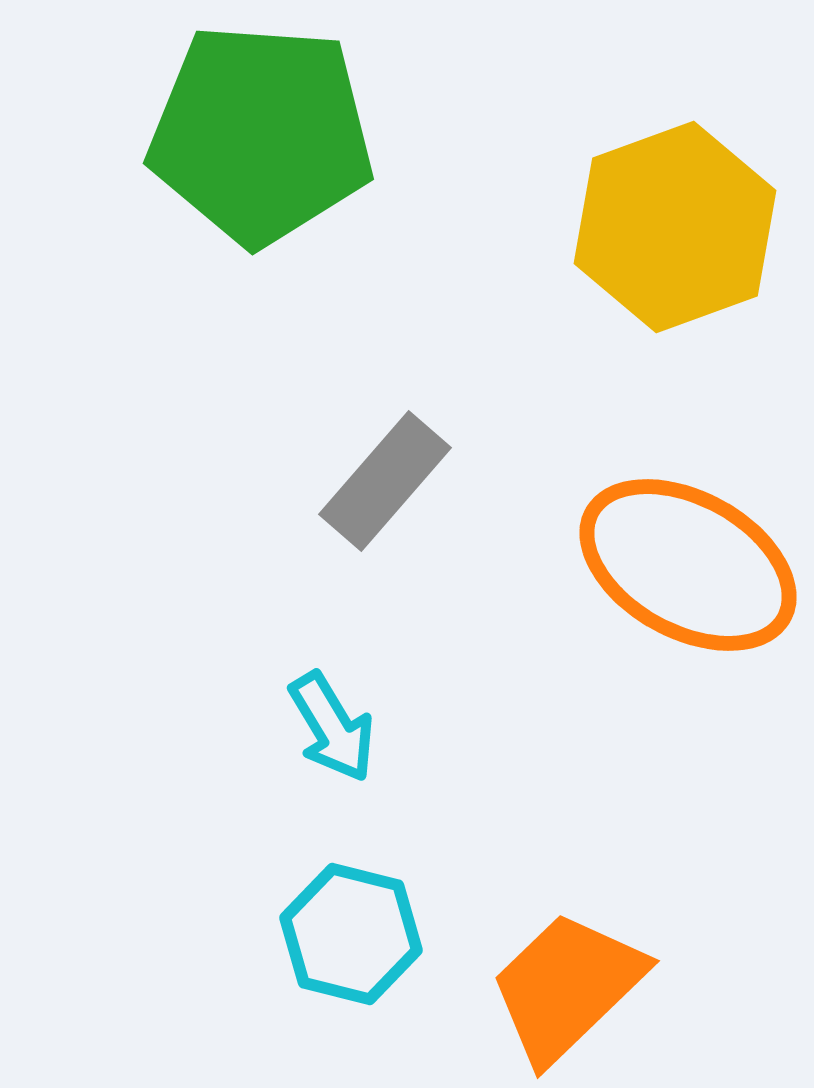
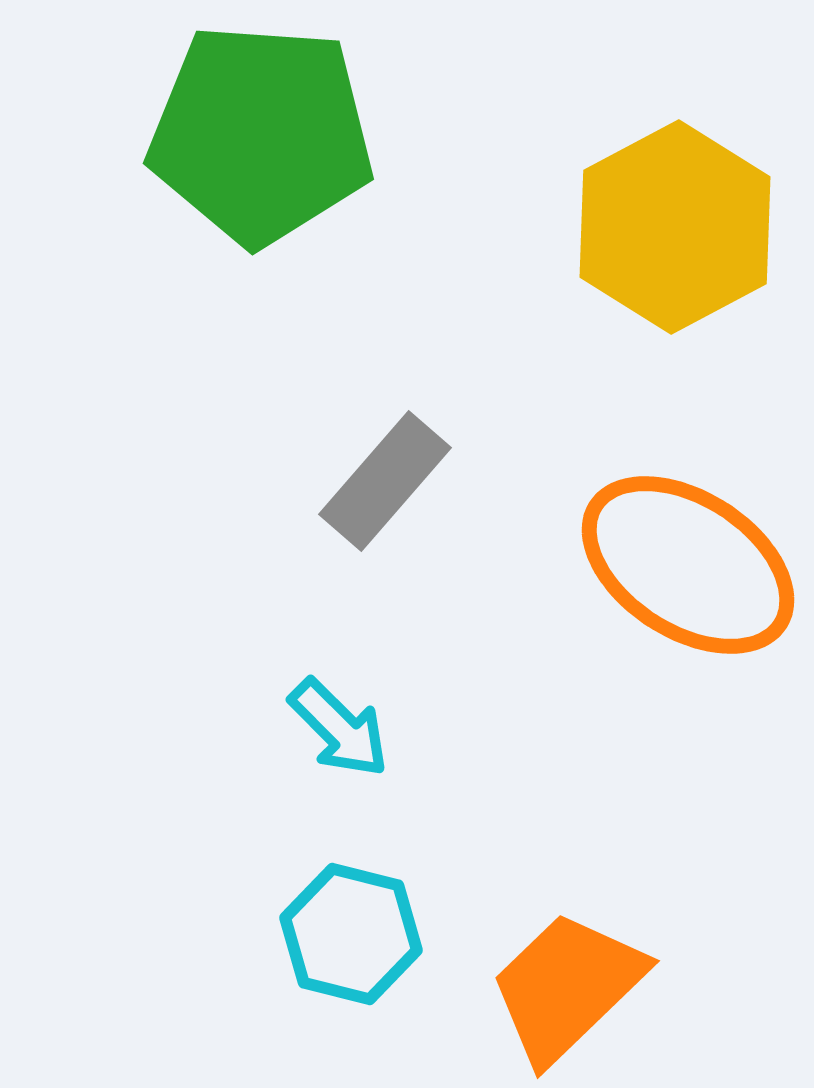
yellow hexagon: rotated 8 degrees counterclockwise
orange ellipse: rotated 4 degrees clockwise
cyan arrow: moved 7 px right, 1 px down; rotated 14 degrees counterclockwise
